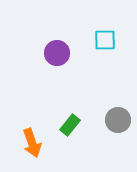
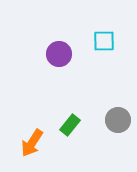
cyan square: moved 1 px left, 1 px down
purple circle: moved 2 px right, 1 px down
orange arrow: rotated 52 degrees clockwise
